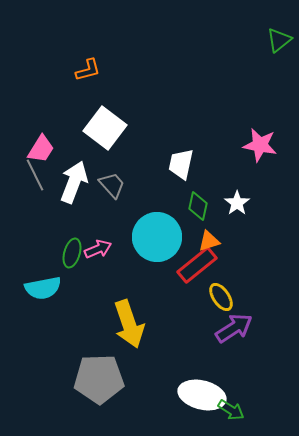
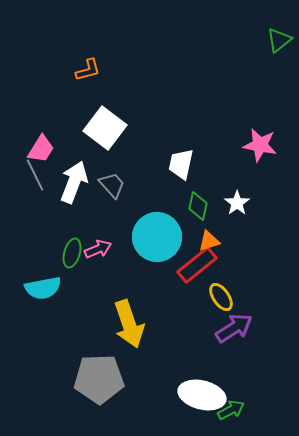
green arrow: rotated 60 degrees counterclockwise
